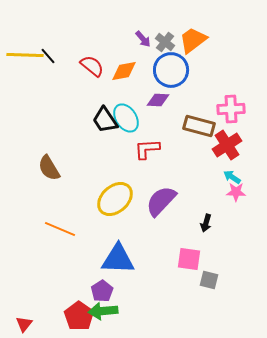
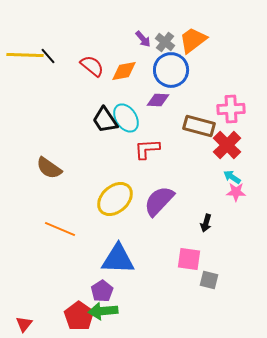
red cross: rotated 12 degrees counterclockwise
brown semicircle: rotated 24 degrees counterclockwise
purple semicircle: moved 2 px left
